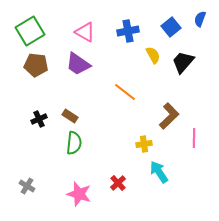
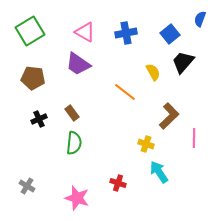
blue square: moved 1 px left, 7 px down
blue cross: moved 2 px left, 2 px down
yellow semicircle: moved 17 px down
brown pentagon: moved 3 px left, 13 px down
brown rectangle: moved 2 px right, 3 px up; rotated 21 degrees clockwise
yellow cross: moved 2 px right; rotated 28 degrees clockwise
red cross: rotated 28 degrees counterclockwise
pink star: moved 2 px left, 4 px down
